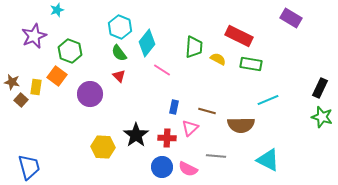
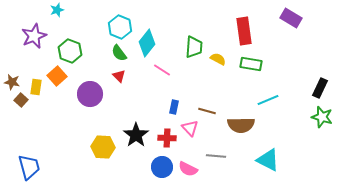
red rectangle: moved 5 px right, 5 px up; rotated 56 degrees clockwise
orange square: rotated 12 degrees clockwise
pink triangle: rotated 30 degrees counterclockwise
